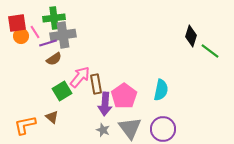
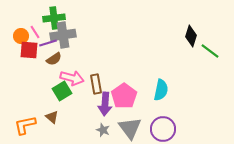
red square: moved 12 px right, 27 px down; rotated 12 degrees clockwise
pink arrow: moved 8 px left, 1 px down; rotated 65 degrees clockwise
